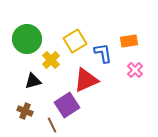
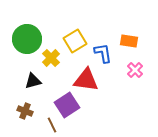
orange rectangle: rotated 18 degrees clockwise
yellow cross: moved 2 px up
red triangle: rotated 32 degrees clockwise
